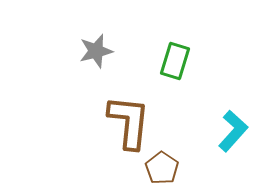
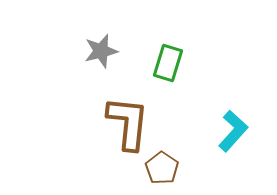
gray star: moved 5 px right
green rectangle: moved 7 px left, 2 px down
brown L-shape: moved 1 px left, 1 px down
